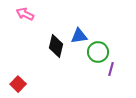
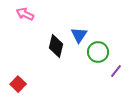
blue triangle: moved 1 px up; rotated 48 degrees counterclockwise
purple line: moved 5 px right, 2 px down; rotated 24 degrees clockwise
